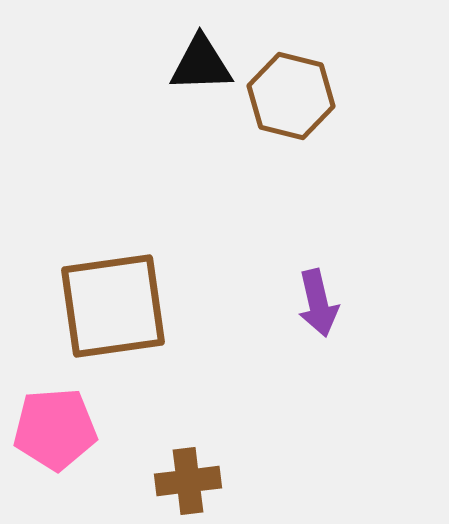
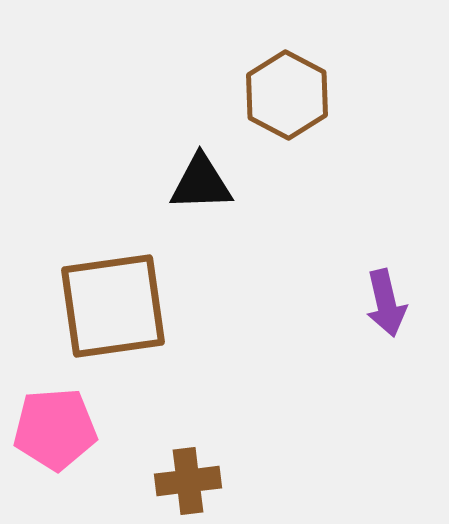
black triangle: moved 119 px down
brown hexagon: moved 4 px left, 1 px up; rotated 14 degrees clockwise
purple arrow: moved 68 px right
